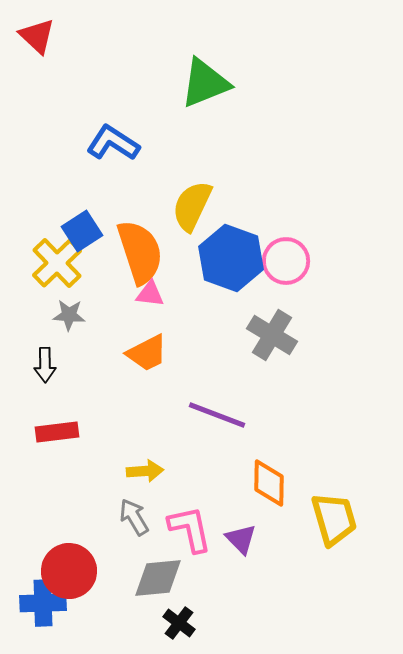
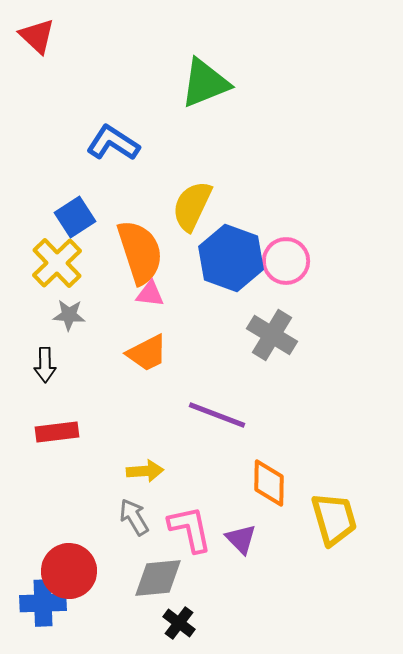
blue square: moved 7 px left, 14 px up
